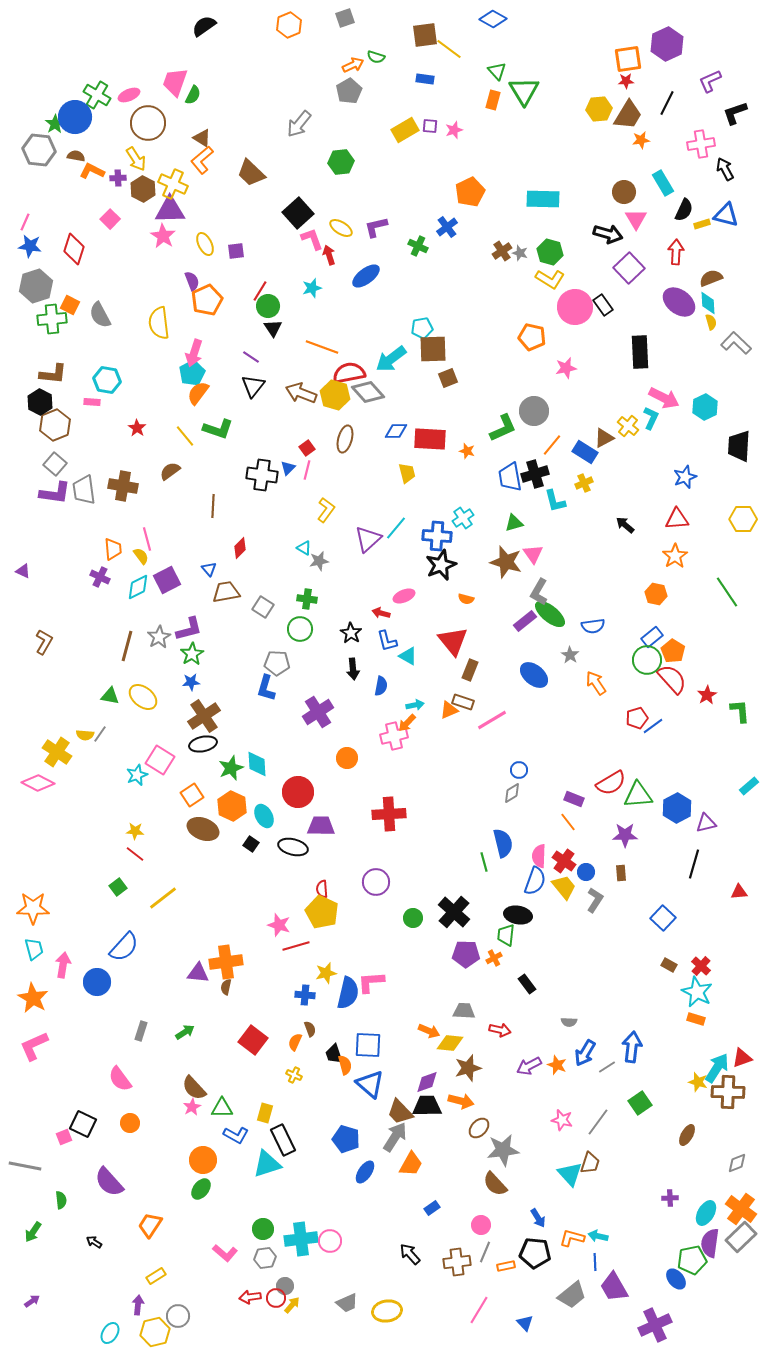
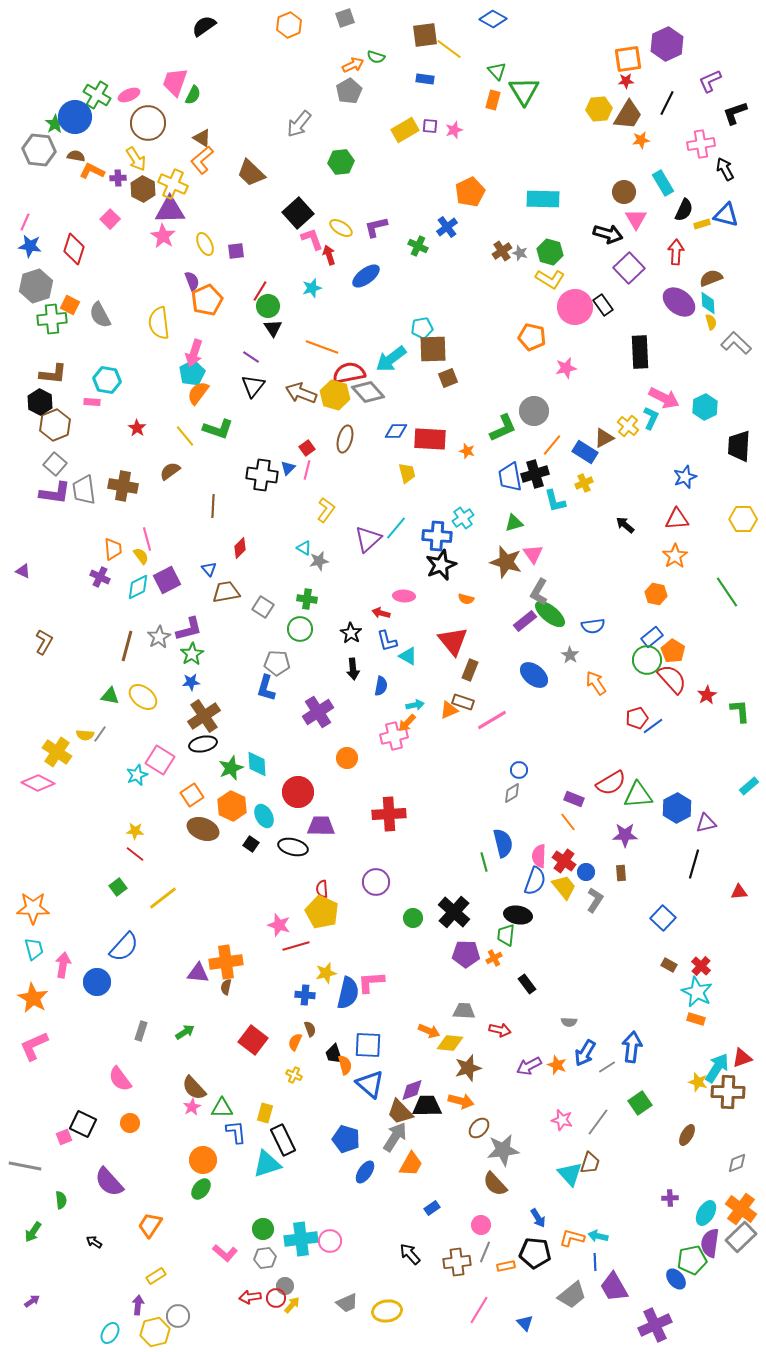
pink ellipse at (404, 596): rotated 25 degrees clockwise
purple diamond at (427, 1082): moved 15 px left, 8 px down
blue L-shape at (236, 1135): moved 3 px up; rotated 125 degrees counterclockwise
